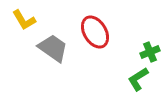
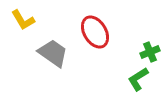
yellow L-shape: moved 1 px left
gray trapezoid: moved 5 px down
